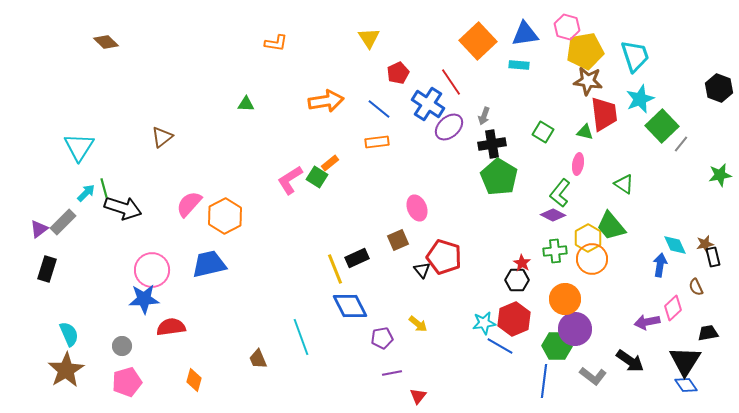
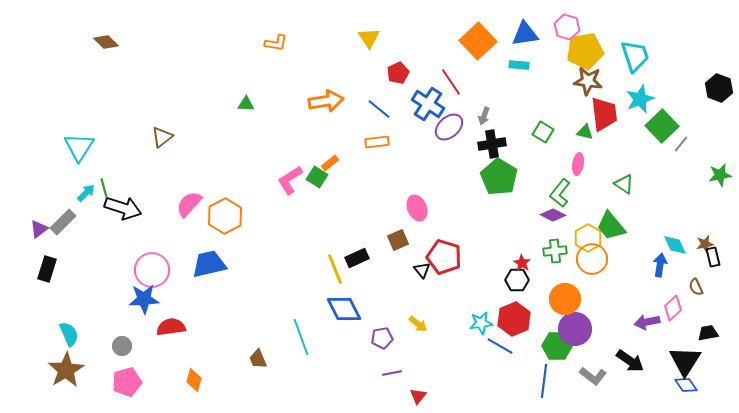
blue diamond at (350, 306): moved 6 px left, 3 px down
cyan star at (484, 323): moved 3 px left
